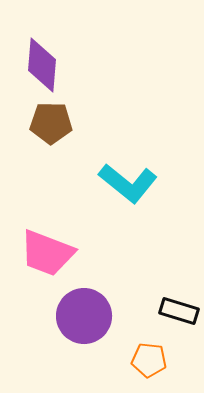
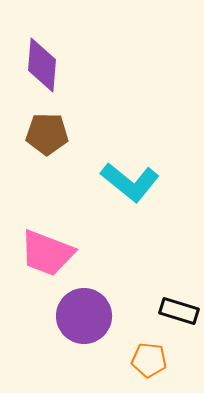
brown pentagon: moved 4 px left, 11 px down
cyan L-shape: moved 2 px right, 1 px up
